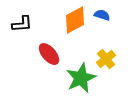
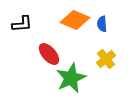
blue semicircle: moved 9 px down; rotated 112 degrees counterclockwise
orange diamond: rotated 52 degrees clockwise
green star: moved 10 px left
